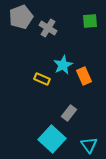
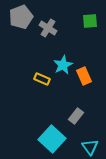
gray rectangle: moved 7 px right, 3 px down
cyan triangle: moved 1 px right, 2 px down
